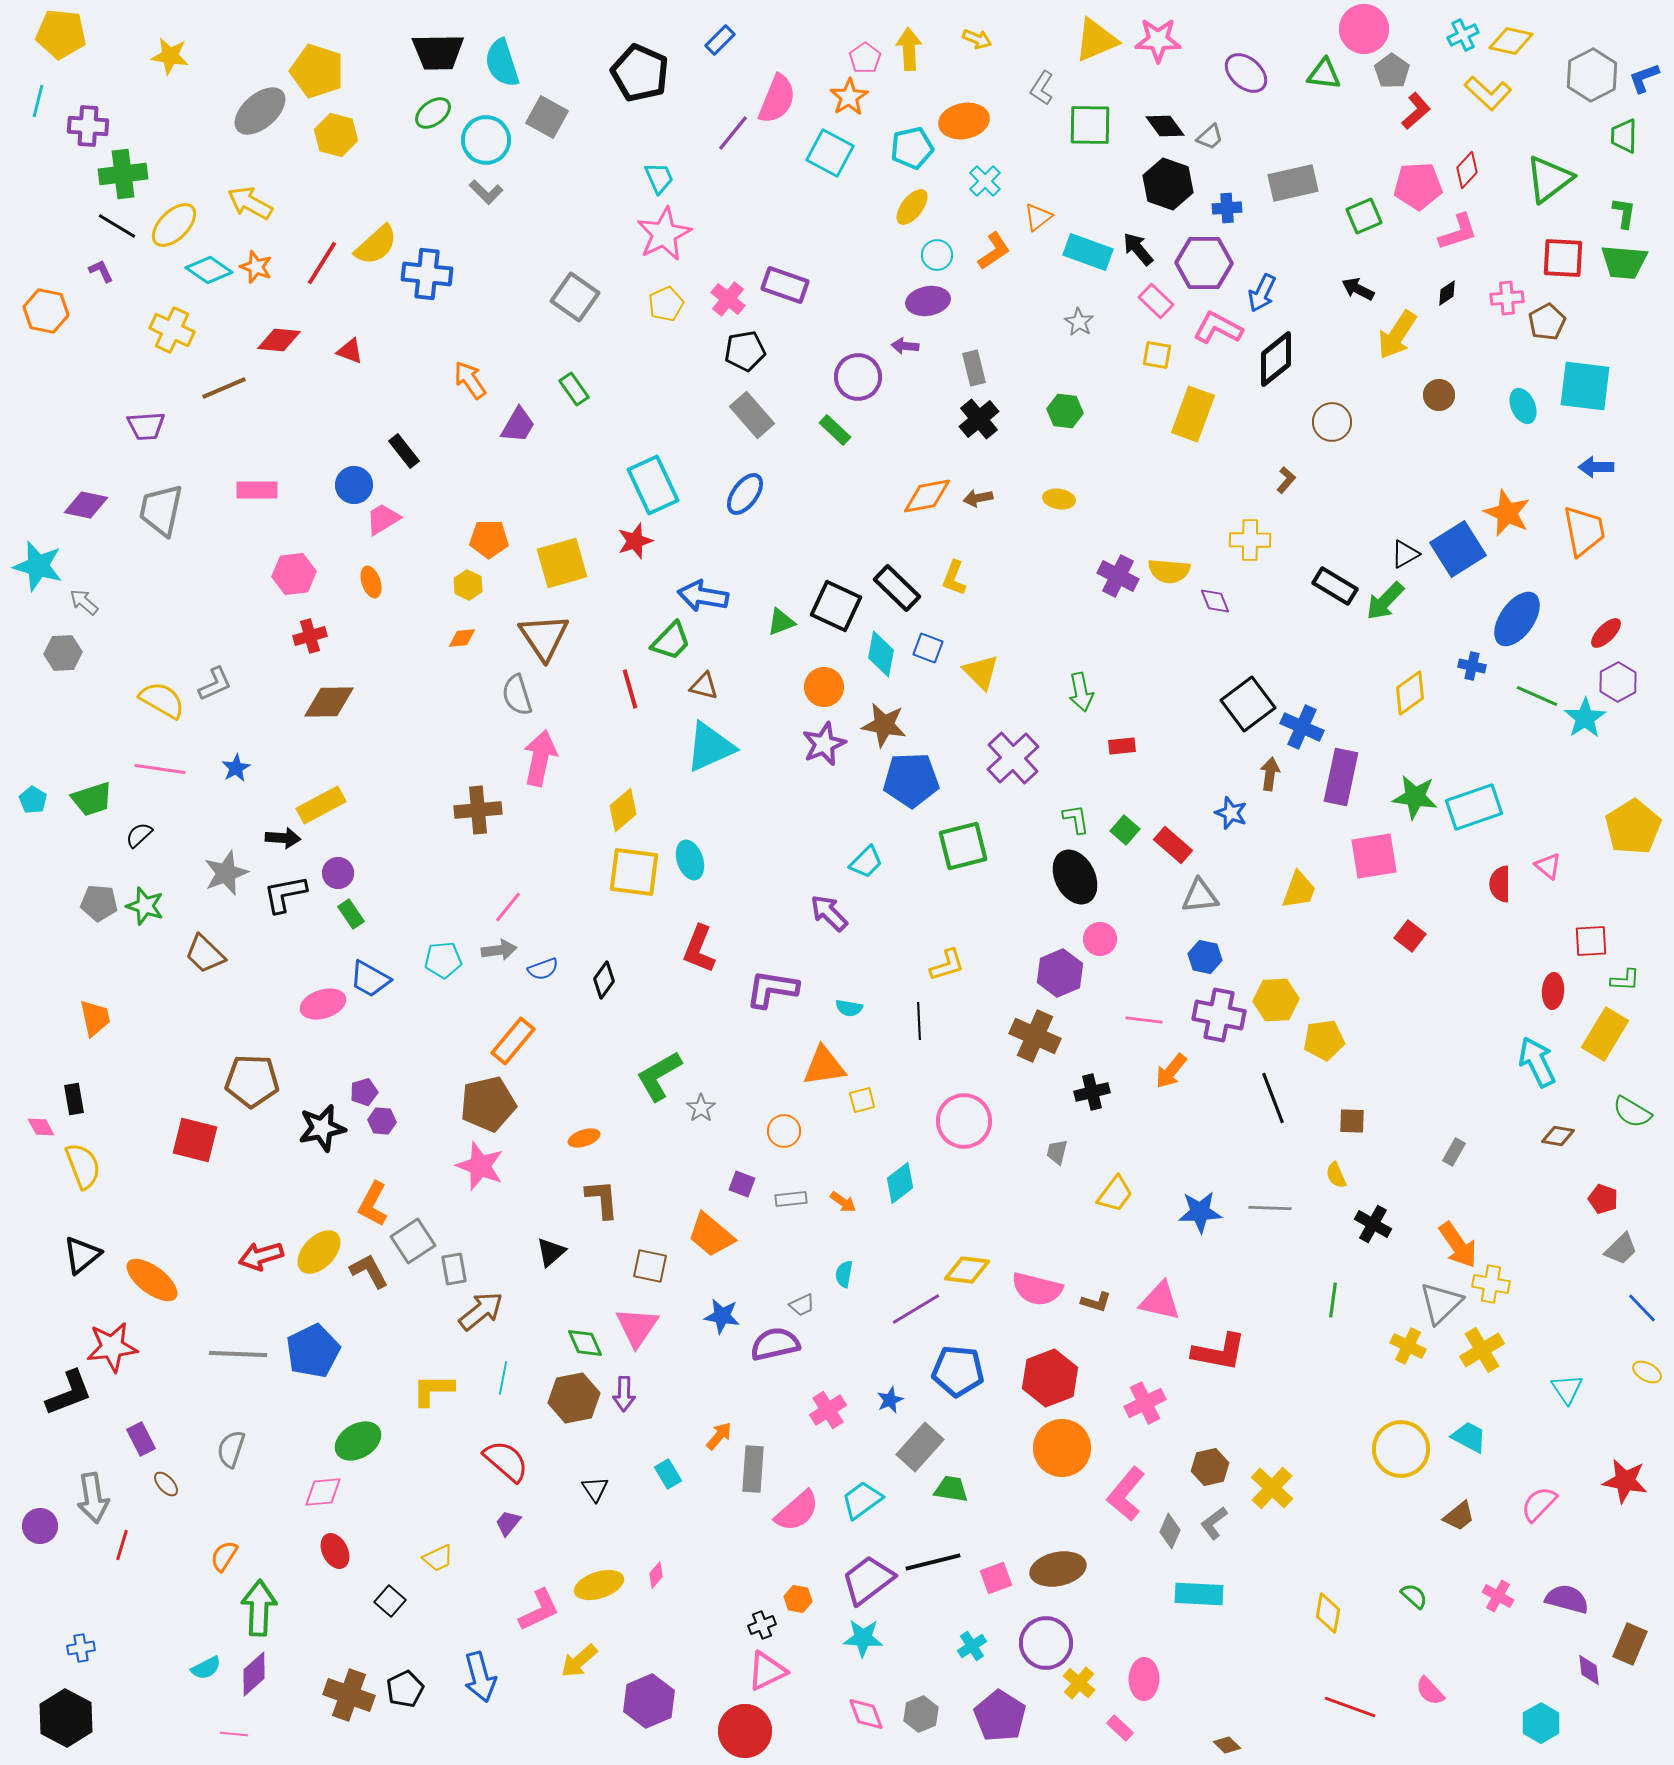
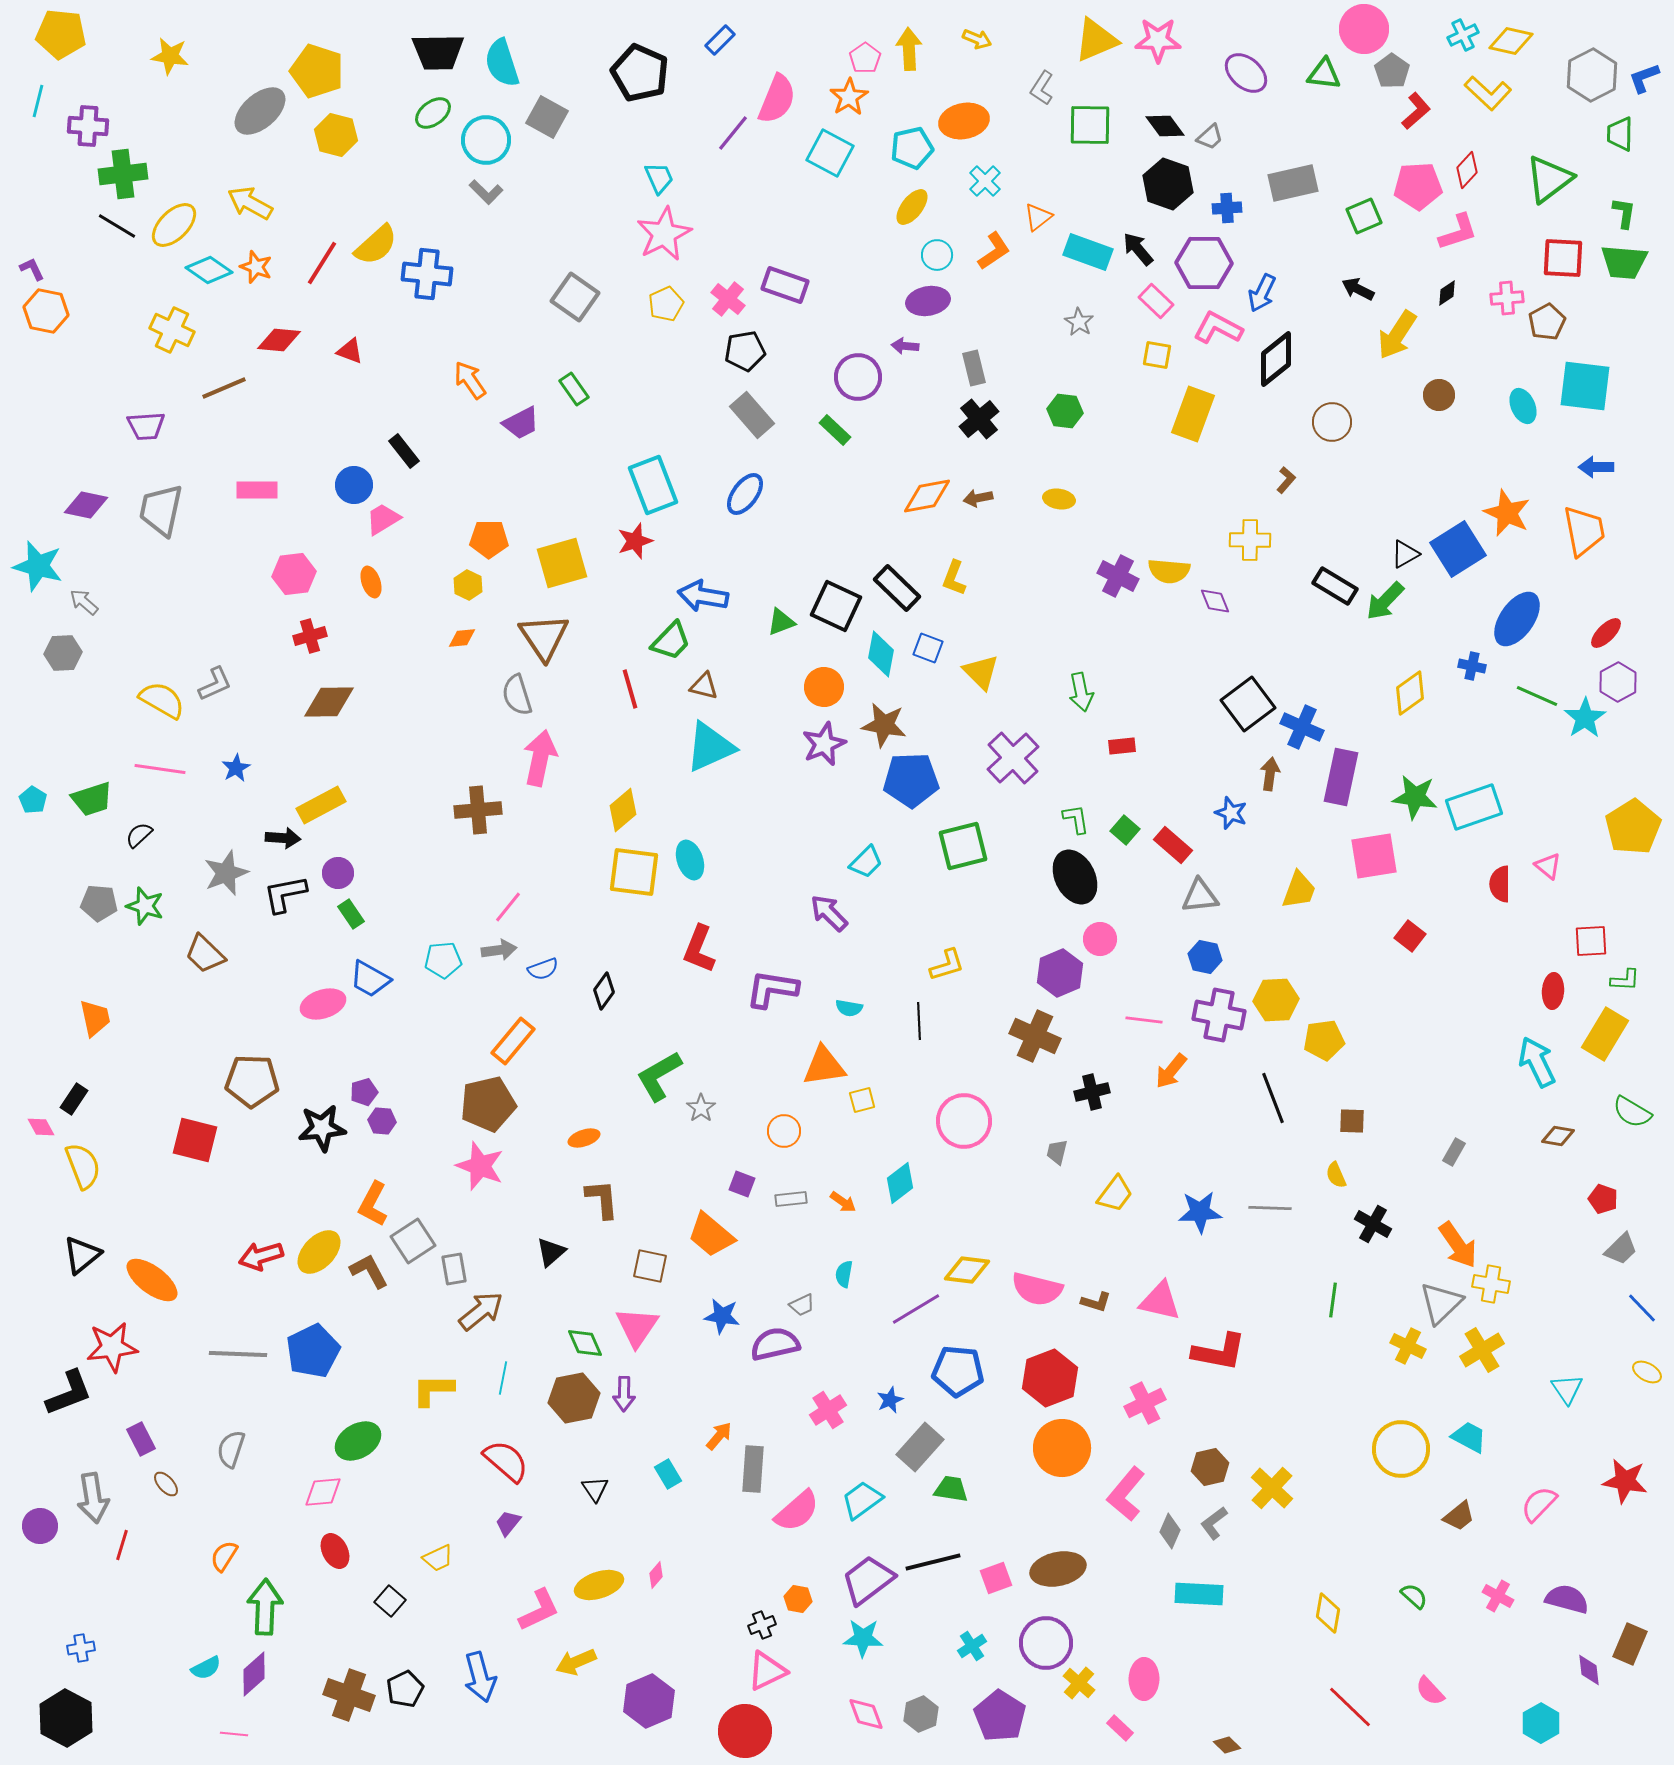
green trapezoid at (1624, 136): moved 4 px left, 2 px up
purple L-shape at (101, 271): moved 69 px left, 2 px up
purple trapezoid at (518, 425): moved 3 px right, 2 px up; rotated 33 degrees clockwise
cyan rectangle at (653, 485): rotated 4 degrees clockwise
black diamond at (604, 980): moved 11 px down
black rectangle at (74, 1099): rotated 44 degrees clockwise
black star at (322, 1128): rotated 6 degrees clockwise
green arrow at (259, 1608): moved 6 px right, 1 px up
yellow arrow at (579, 1661): moved 3 px left, 1 px down; rotated 18 degrees clockwise
red line at (1350, 1707): rotated 24 degrees clockwise
